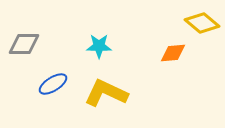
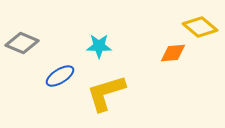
yellow diamond: moved 2 px left, 4 px down
gray diamond: moved 2 px left, 1 px up; rotated 24 degrees clockwise
blue ellipse: moved 7 px right, 8 px up
yellow L-shape: rotated 42 degrees counterclockwise
